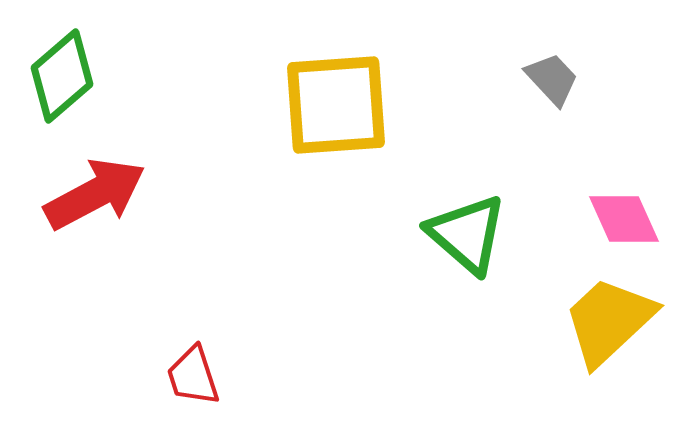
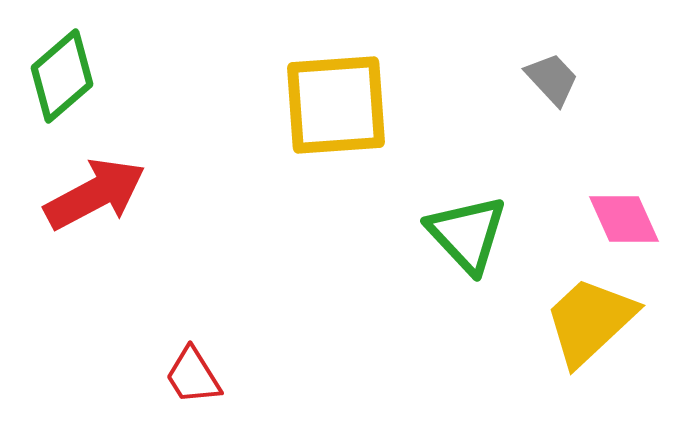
green triangle: rotated 6 degrees clockwise
yellow trapezoid: moved 19 px left
red trapezoid: rotated 14 degrees counterclockwise
